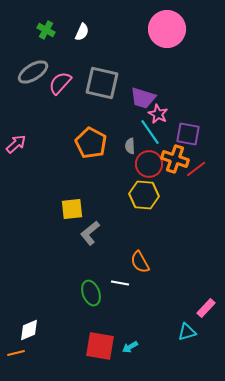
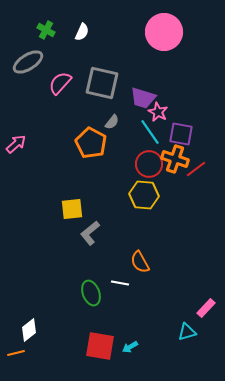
pink circle: moved 3 px left, 3 px down
gray ellipse: moved 5 px left, 10 px up
pink star: moved 2 px up
purple square: moved 7 px left
gray semicircle: moved 18 px left, 24 px up; rotated 140 degrees counterclockwise
white diamond: rotated 15 degrees counterclockwise
